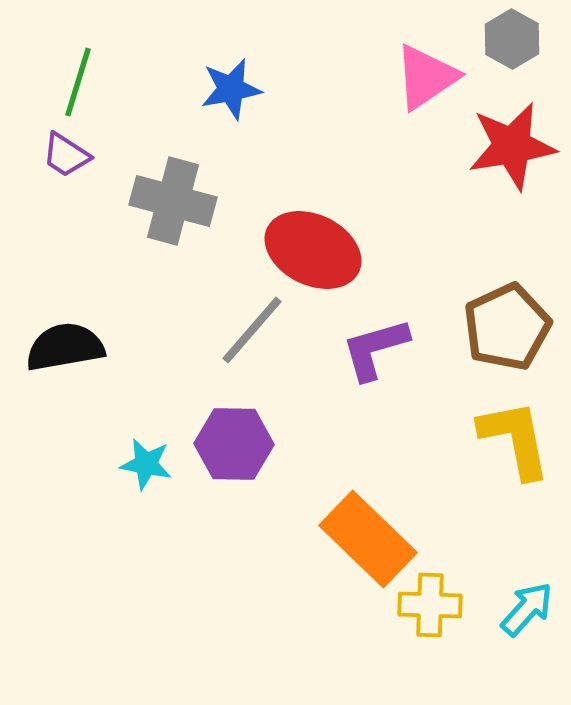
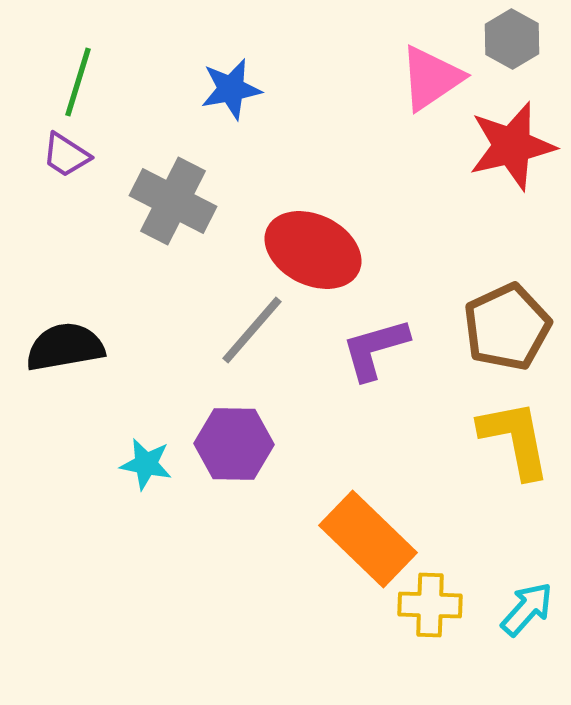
pink triangle: moved 5 px right, 1 px down
red star: rotated 4 degrees counterclockwise
gray cross: rotated 12 degrees clockwise
